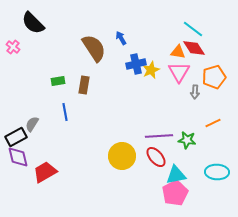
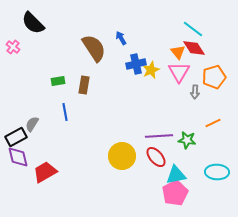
orange triangle: rotated 42 degrees clockwise
